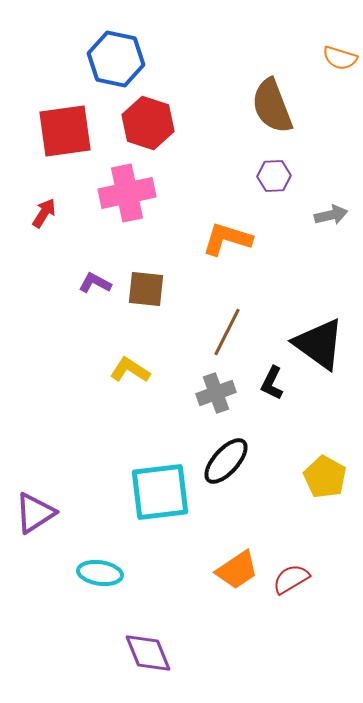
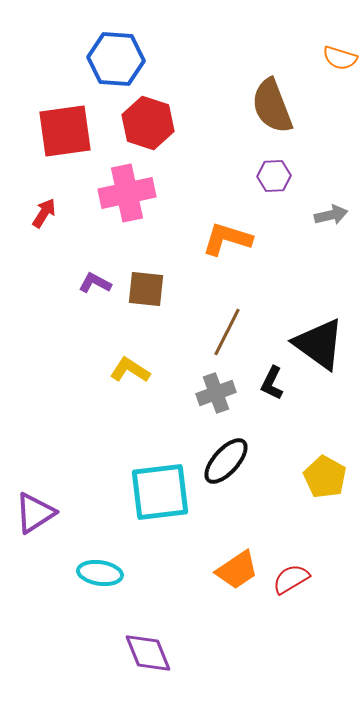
blue hexagon: rotated 8 degrees counterclockwise
